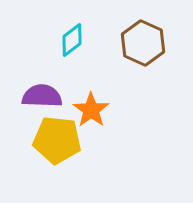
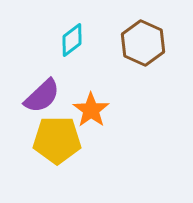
purple semicircle: rotated 135 degrees clockwise
yellow pentagon: rotated 6 degrees counterclockwise
